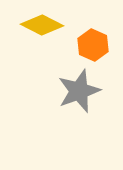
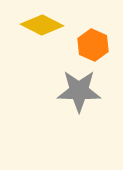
gray star: rotated 21 degrees clockwise
